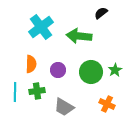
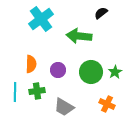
cyan cross: moved 8 px up
green star: moved 2 px down
